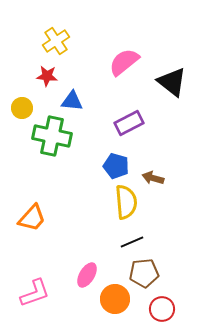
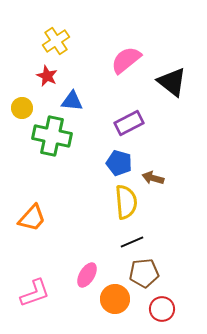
pink semicircle: moved 2 px right, 2 px up
red star: rotated 20 degrees clockwise
blue pentagon: moved 3 px right, 3 px up
